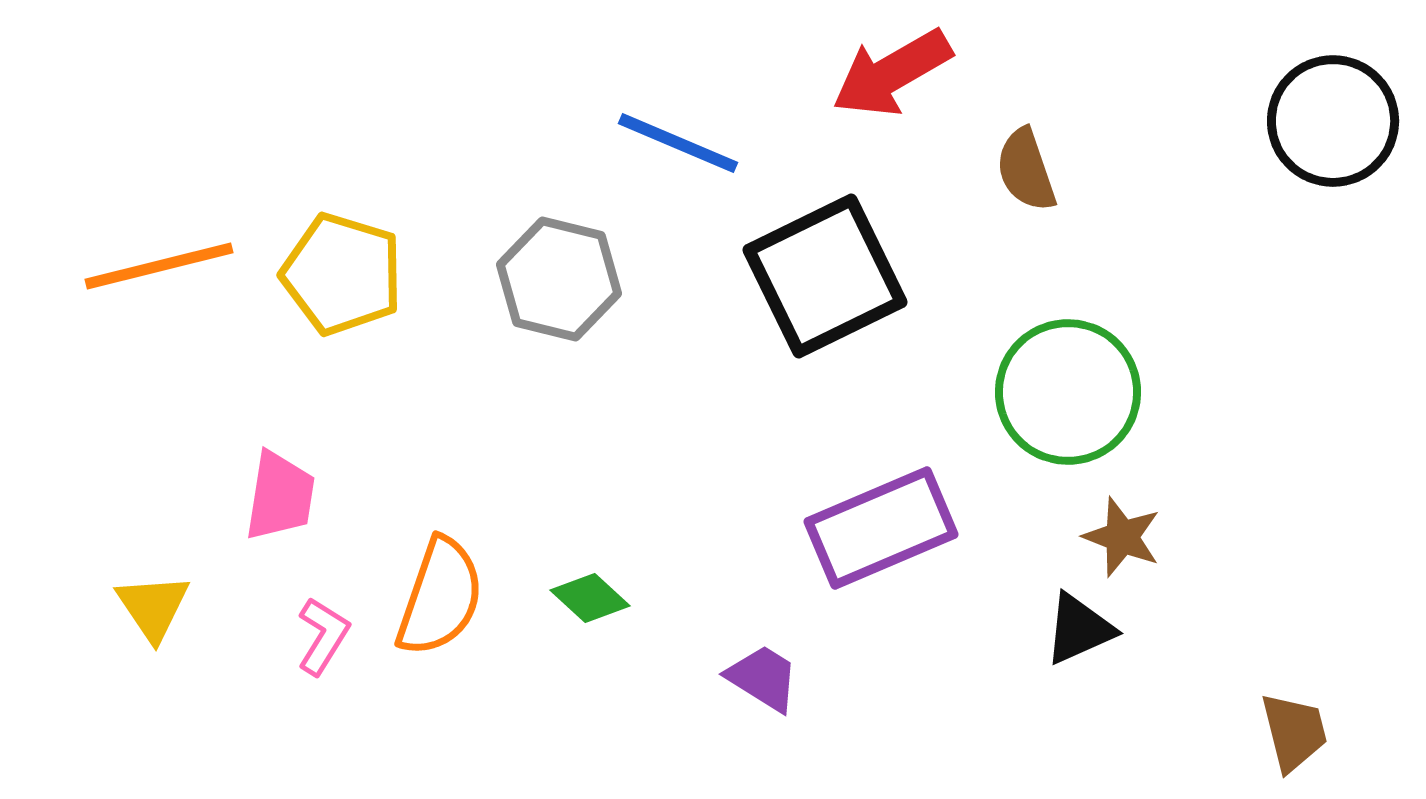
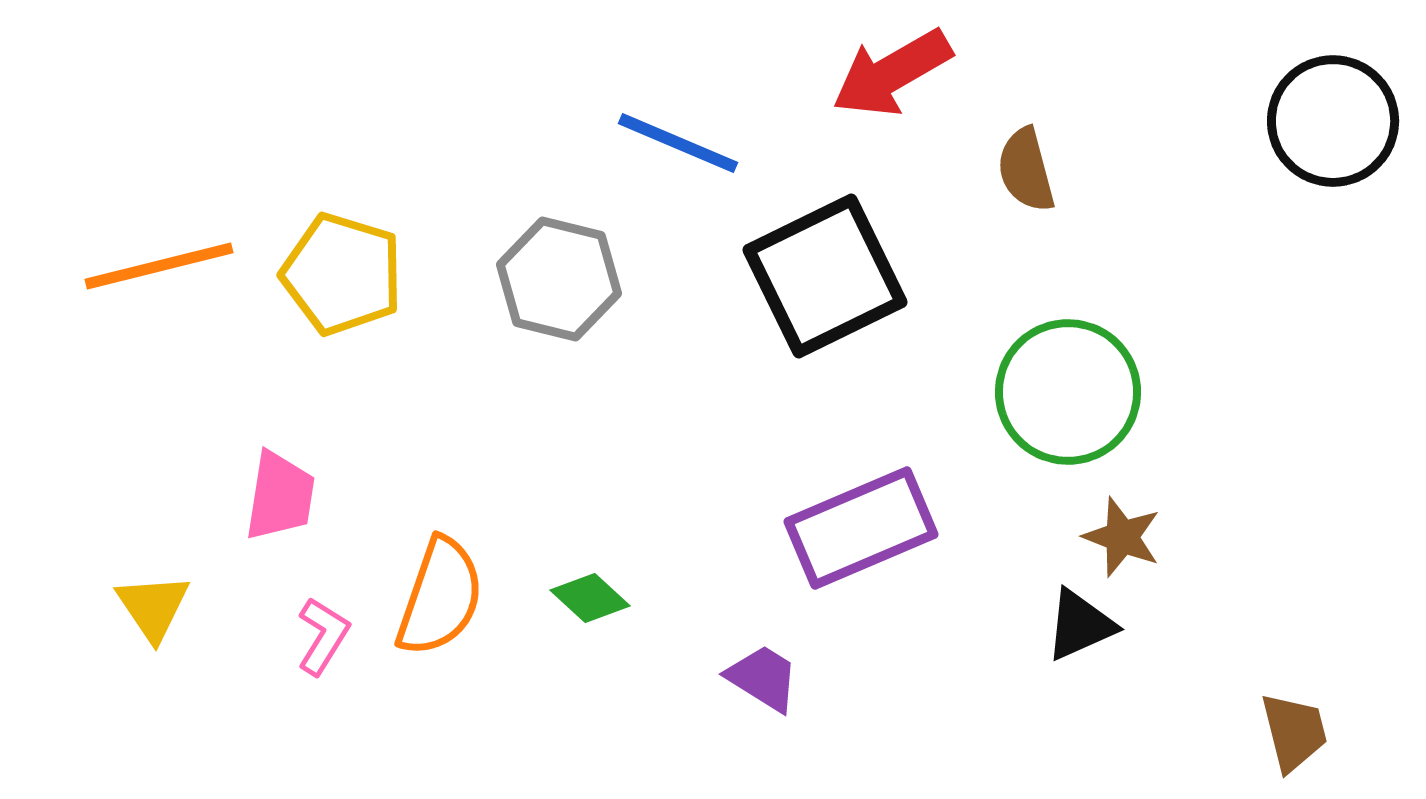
brown semicircle: rotated 4 degrees clockwise
purple rectangle: moved 20 px left
black triangle: moved 1 px right, 4 px up
